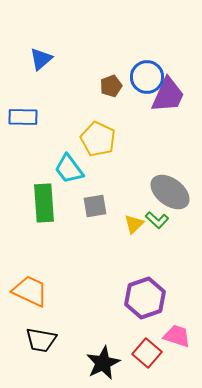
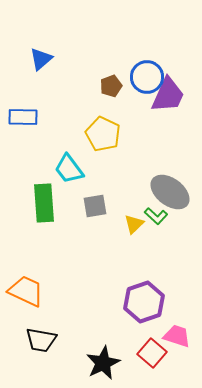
yellow pentagon: moved 5 px right, 5 px up
green L-shape: moved 1 px left, 4 px up
orange trapezoid: moved 4 px left
purple hexagon: moved 1 px left, 4 px down
red square: moved 5 px right
